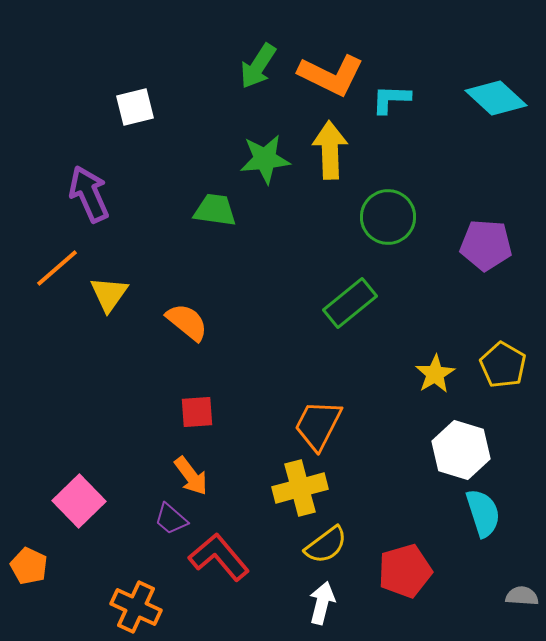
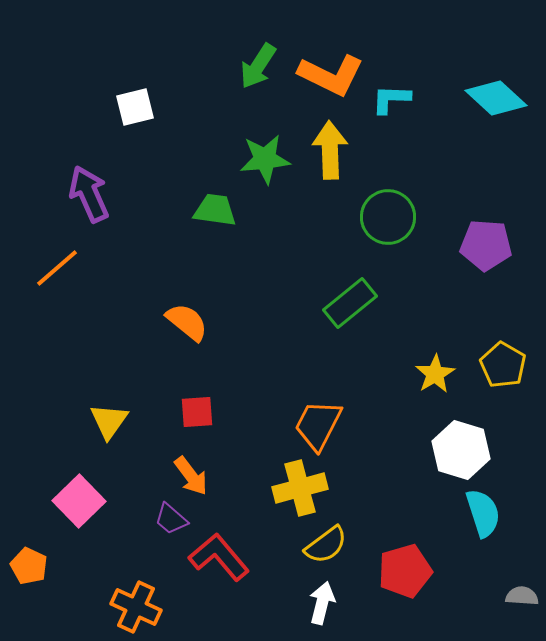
yellow triangle: moved 127 px down
